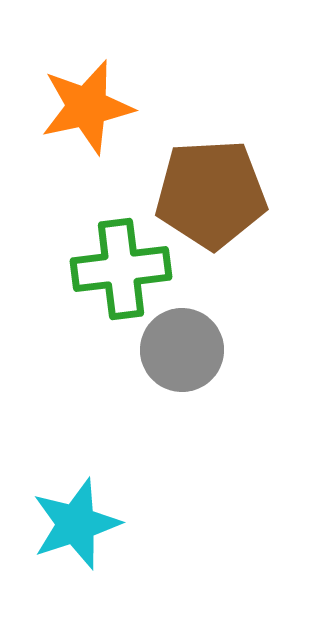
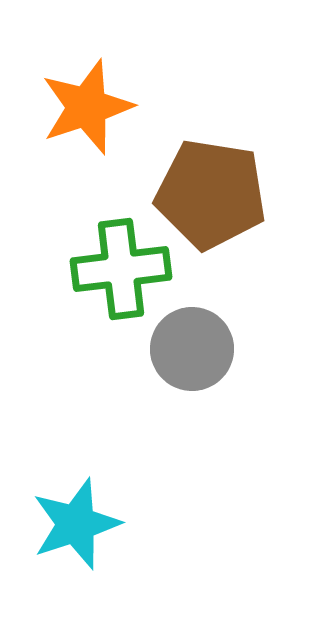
orange star: rotated 6 degrees counterclockwise
brown pentagon: rotated 12 degrees clockwise
gray circle: moved 10 px right, 1 px up
